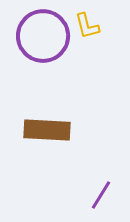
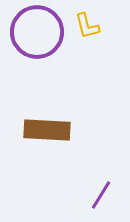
purple circle: moved 6 px left, 4 px up
